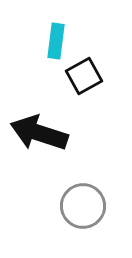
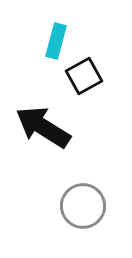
cyan rectangle: rotated 8 degrees clockwise
black arrow: moved 4 px right, 6 px up; rotated 14 degrees clockwise
